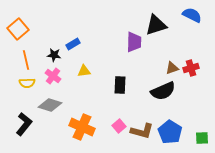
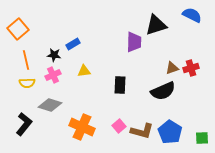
pink cross: moved 1 px up; rotated 28 degrees clockwise
